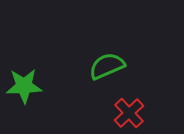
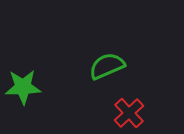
green star: moved 1 px left, 1 px down
